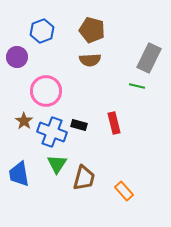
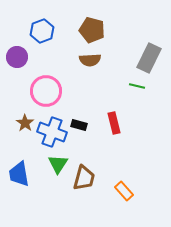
brown star: moved 1 px right, 2 px down
green triangle: moved 1 px right
